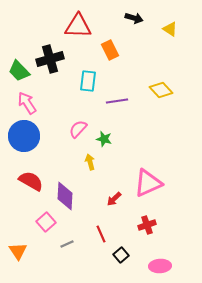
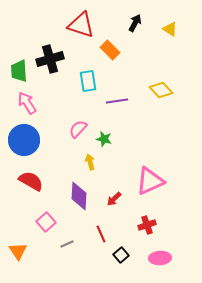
black arrow: moved 1 px right, 5 px down; rotated 78 degrees counterclockwise
red triangle: moved 3 px right, 1 px up; rotated 16 degrees clockwise
orange rectangle: rotated 18 degrees counterclockwise
green trapezoid: rotated 40 degrees clockwise
cyan rectangle: rotated 15 degrees counterclockwise
blue circle: moved 4 px down
pink triangle: moved 2 px right, 2 px up
purple diamond: moved 14 px right
pink ellipse: moved 8 px up
